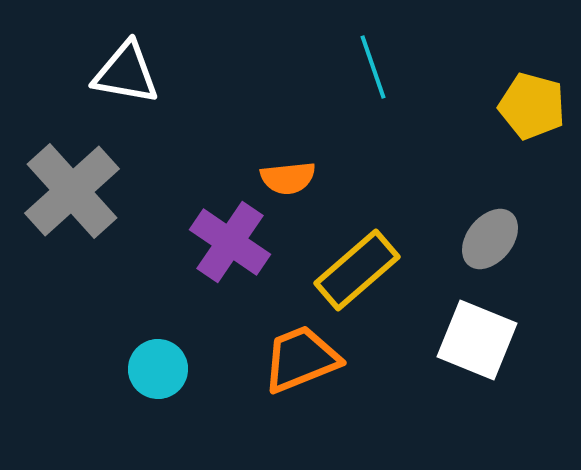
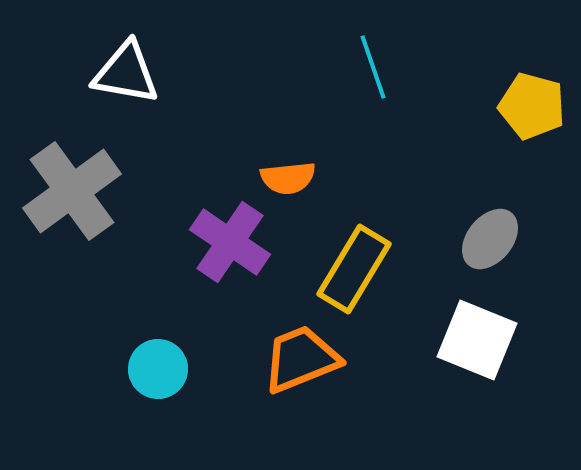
gray cross: rotated 6 degrees clockwise
yellow rectangle: moved 3 px left, 1 px up; rotated 18 degrees counterclockwise
